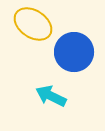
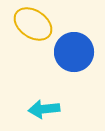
cyan arrow: moved 7 px left, 13 px down; rotated 32 degrees counterclockwise
